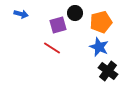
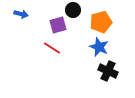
black circle: moved 2 px left, 3 px up
black cross: rotated 12 degrees counterclockwise
